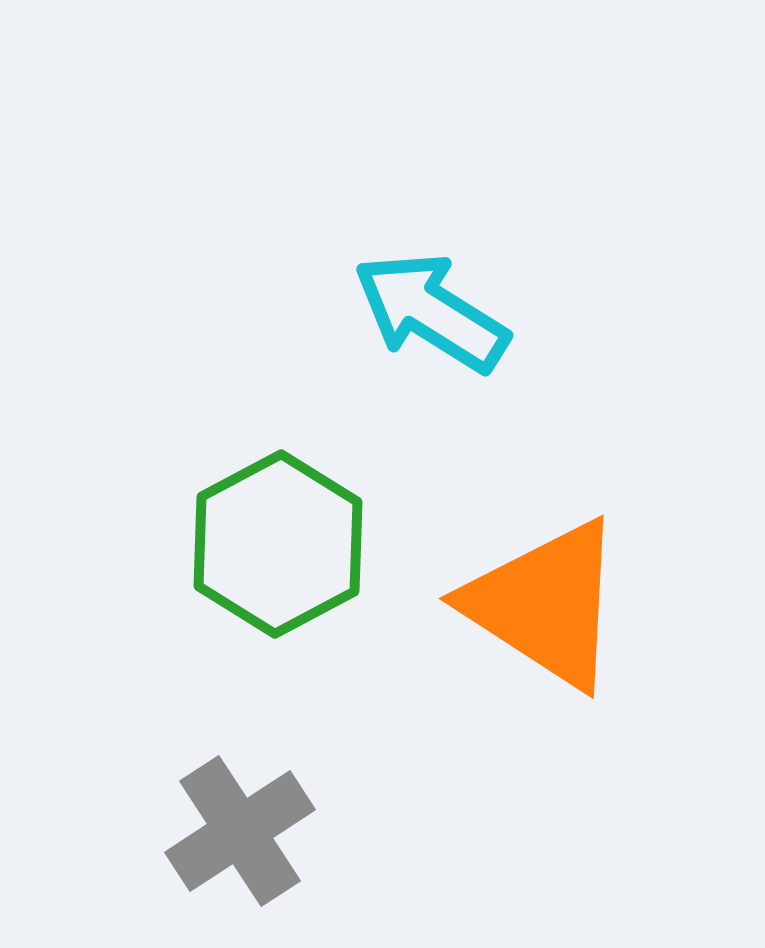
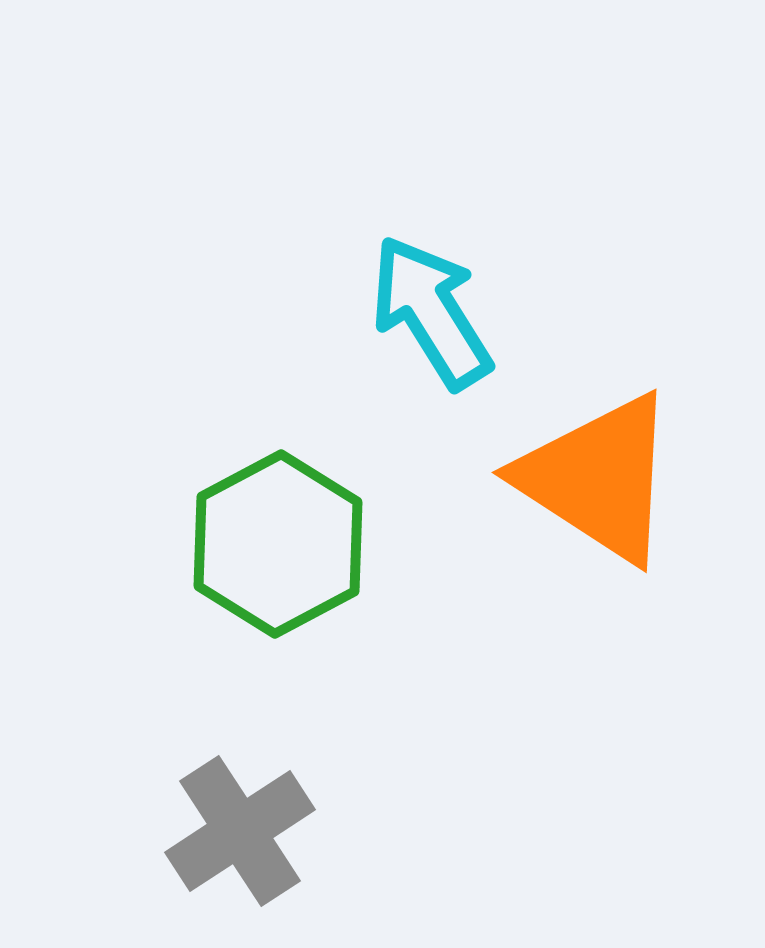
cyan arrow: rotated 26 degrees clockwise
orange triangle: moved 53 px right, 126 px up
